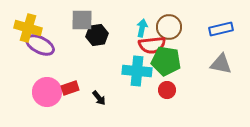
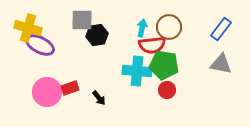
blue rectangle: rotated 40 degrees counterclockwise
green pentagon: moved 2 px left, 4 px down
